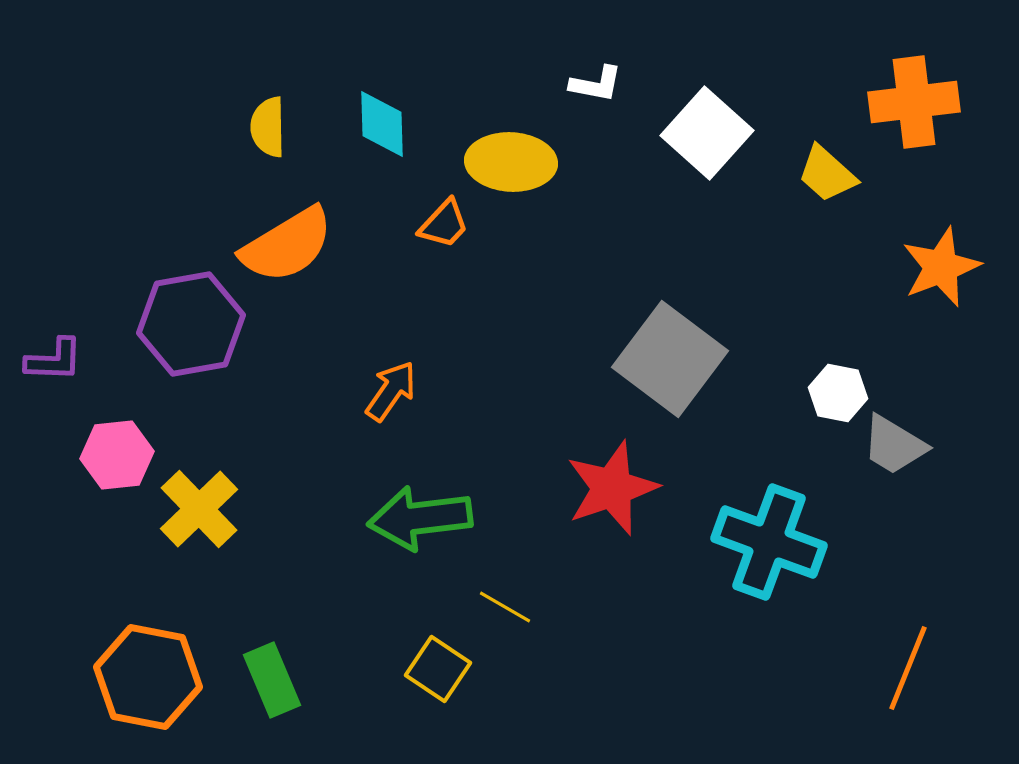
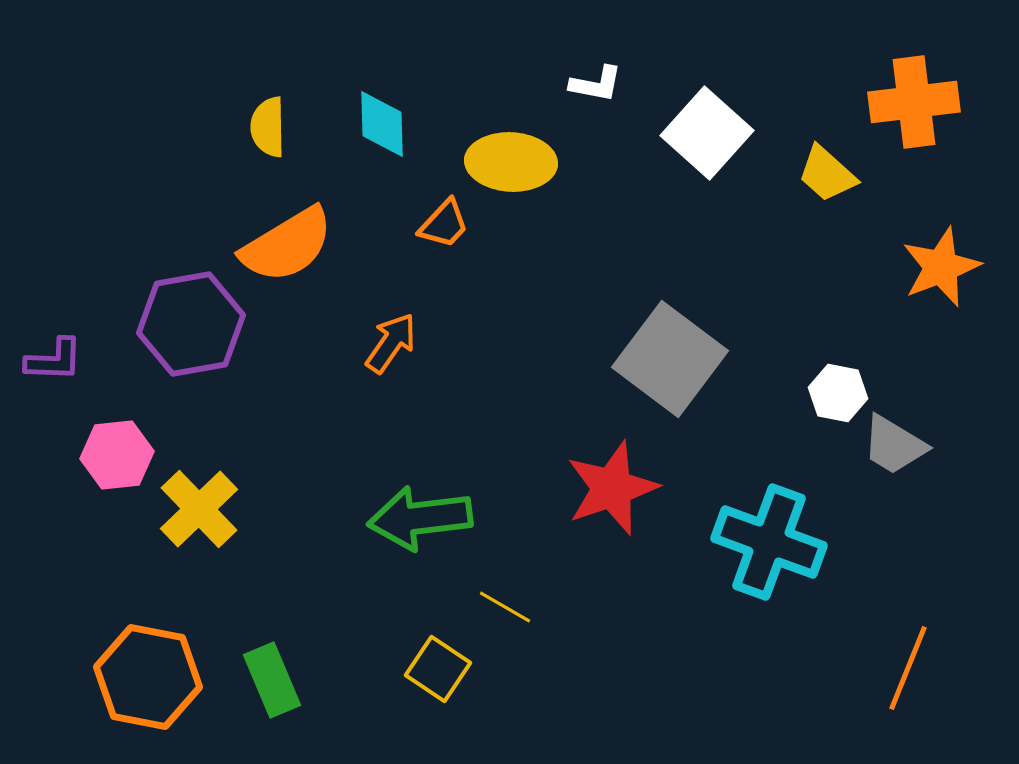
orange arrow: moved 48 px up
